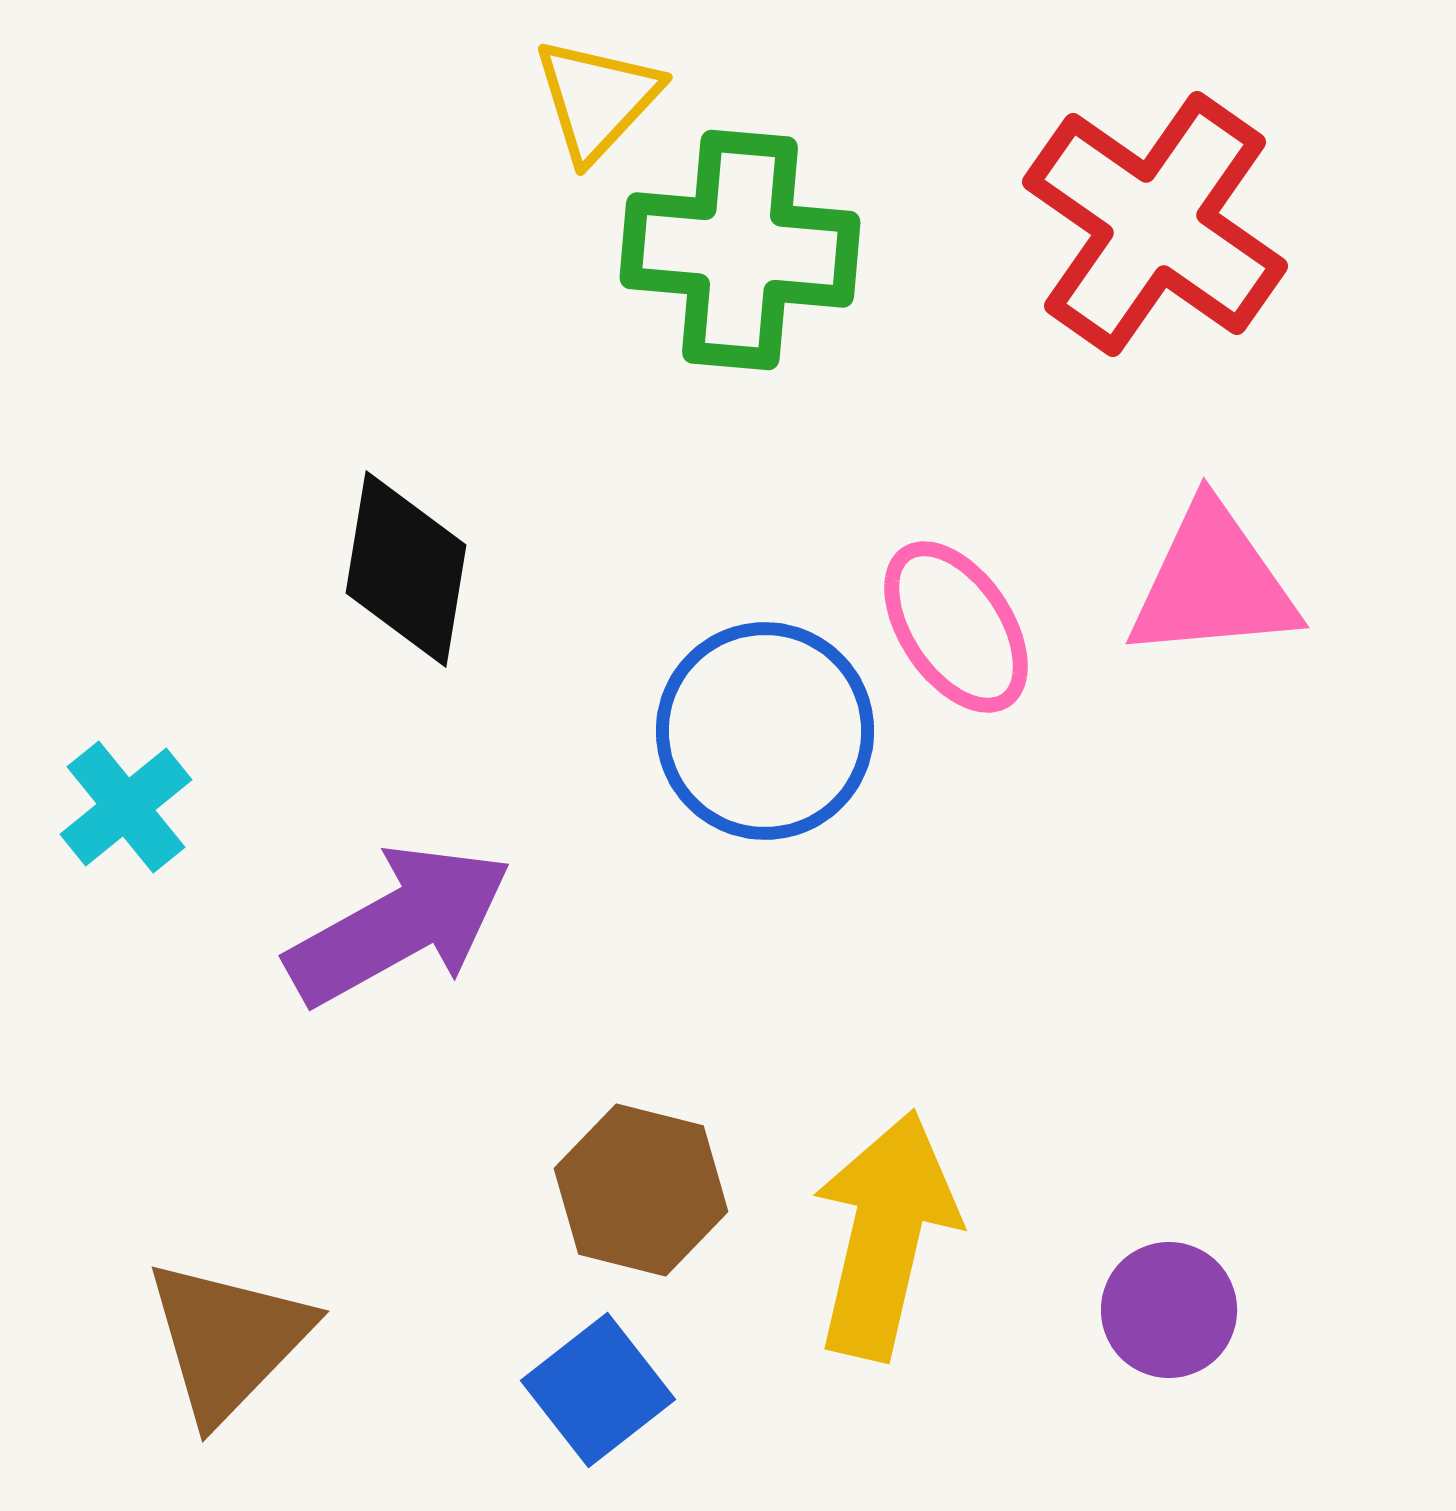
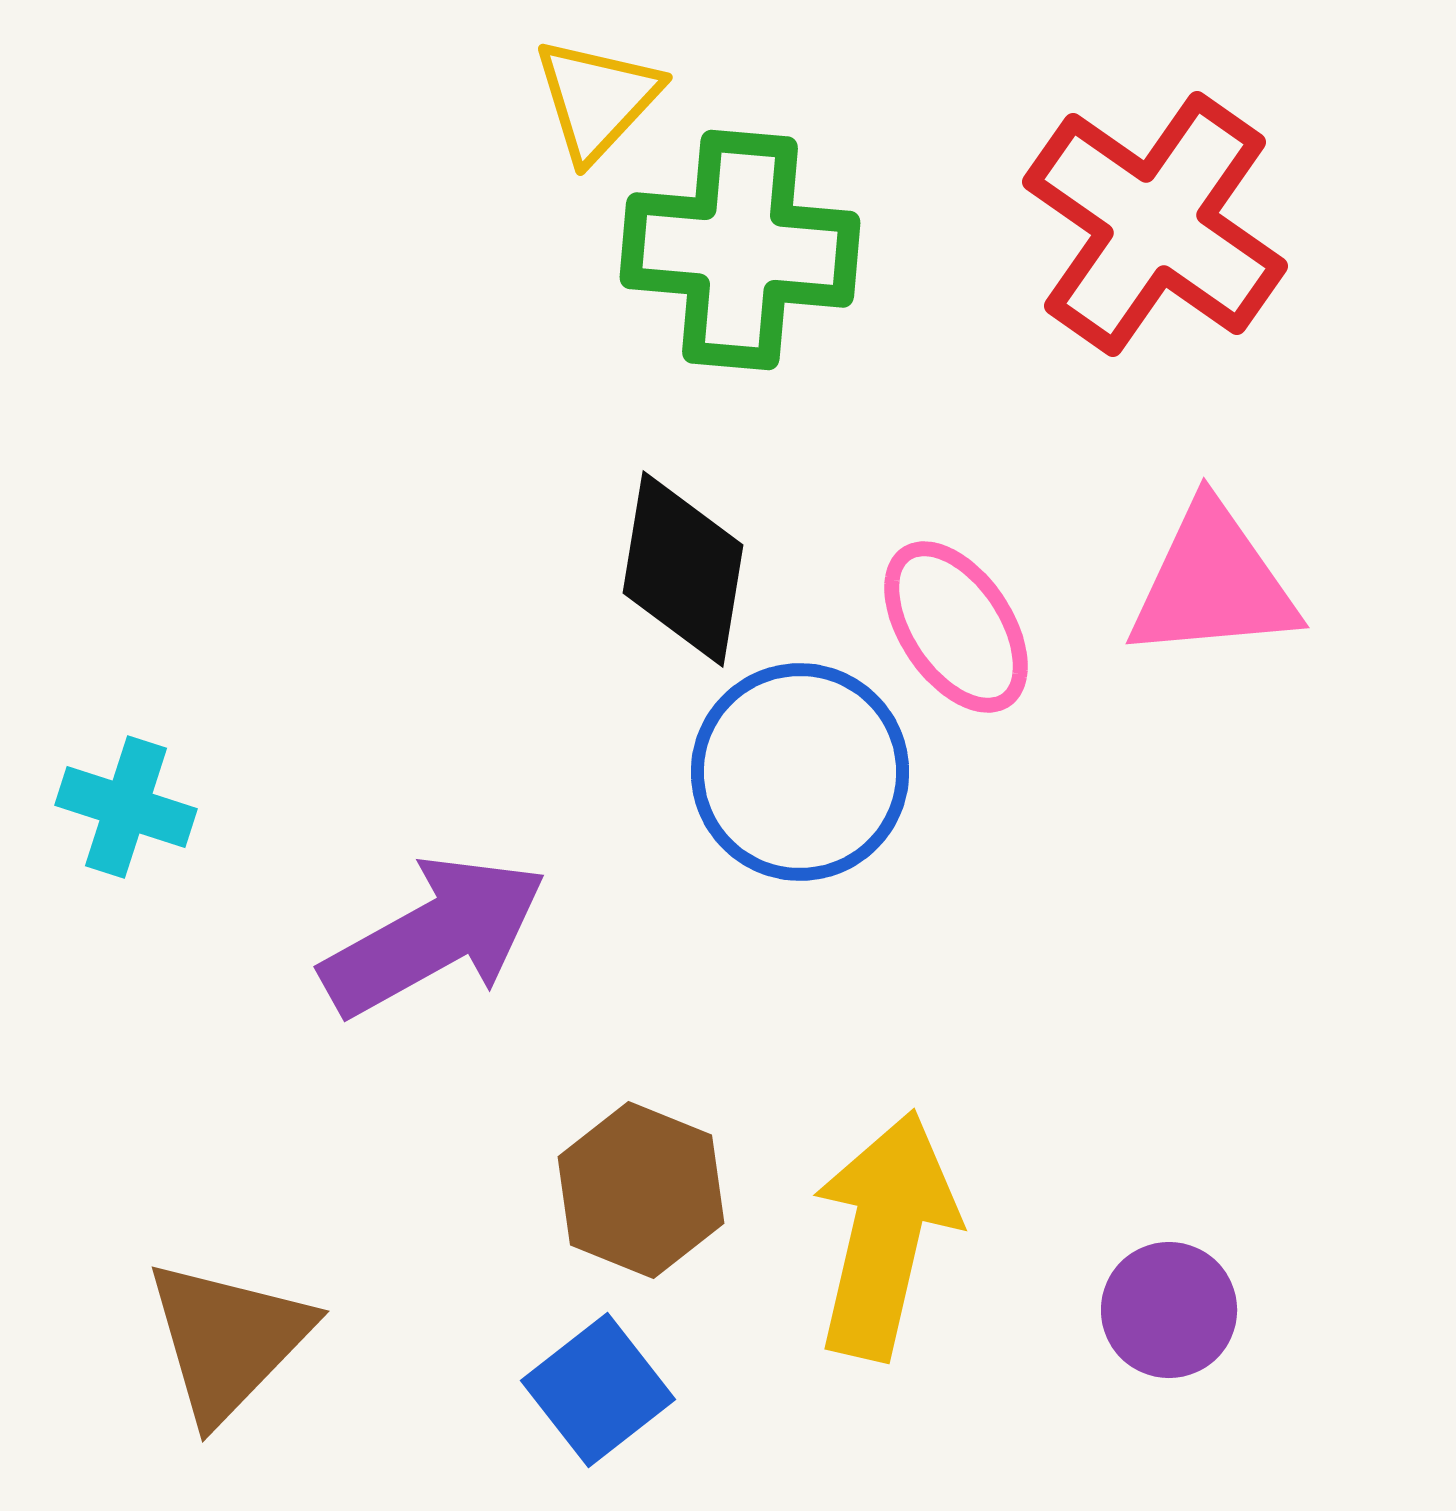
black diamond: moved 277 px right
blue circle: moved 35 px right, 41 px down
cyan cross: rotated 33 degrees counterclockwise
purple arrow: moved 35 px right, 11 px down
brown hexagon: rotated 8 degrees clockwise
